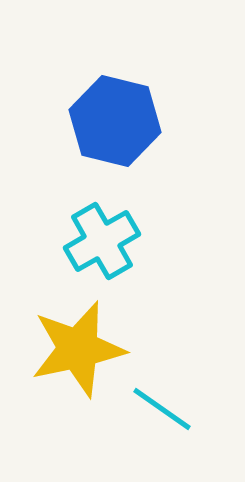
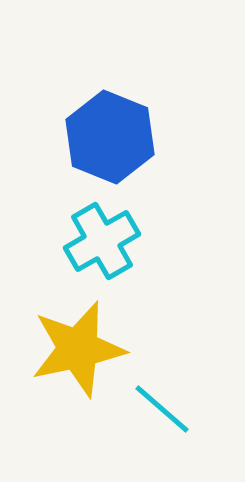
blue hexagon: moved 5 px left, 16 px down; rotated 8 degrees clockwise
cyan line: rotated 6 degrees clockwise
